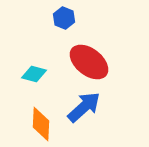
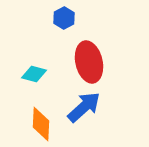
blue hexagon: rotated 10 degrees clockwise
red ellipse: rotated 39 degrees clockwise
